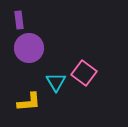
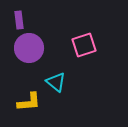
pink square: moved 28 px up; rotated 35 degrees clockwise
cyan triangle: rotated 20 degrees counterclockwise
